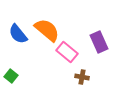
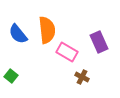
orange semicircle: rotated 44 degrees clockwise
pink rectangle: rotated 10 degrees counterclockwise
brown cross: rotated 16 degrees clockwise
